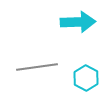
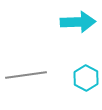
gray line: moved 11 px left, 8 px down
